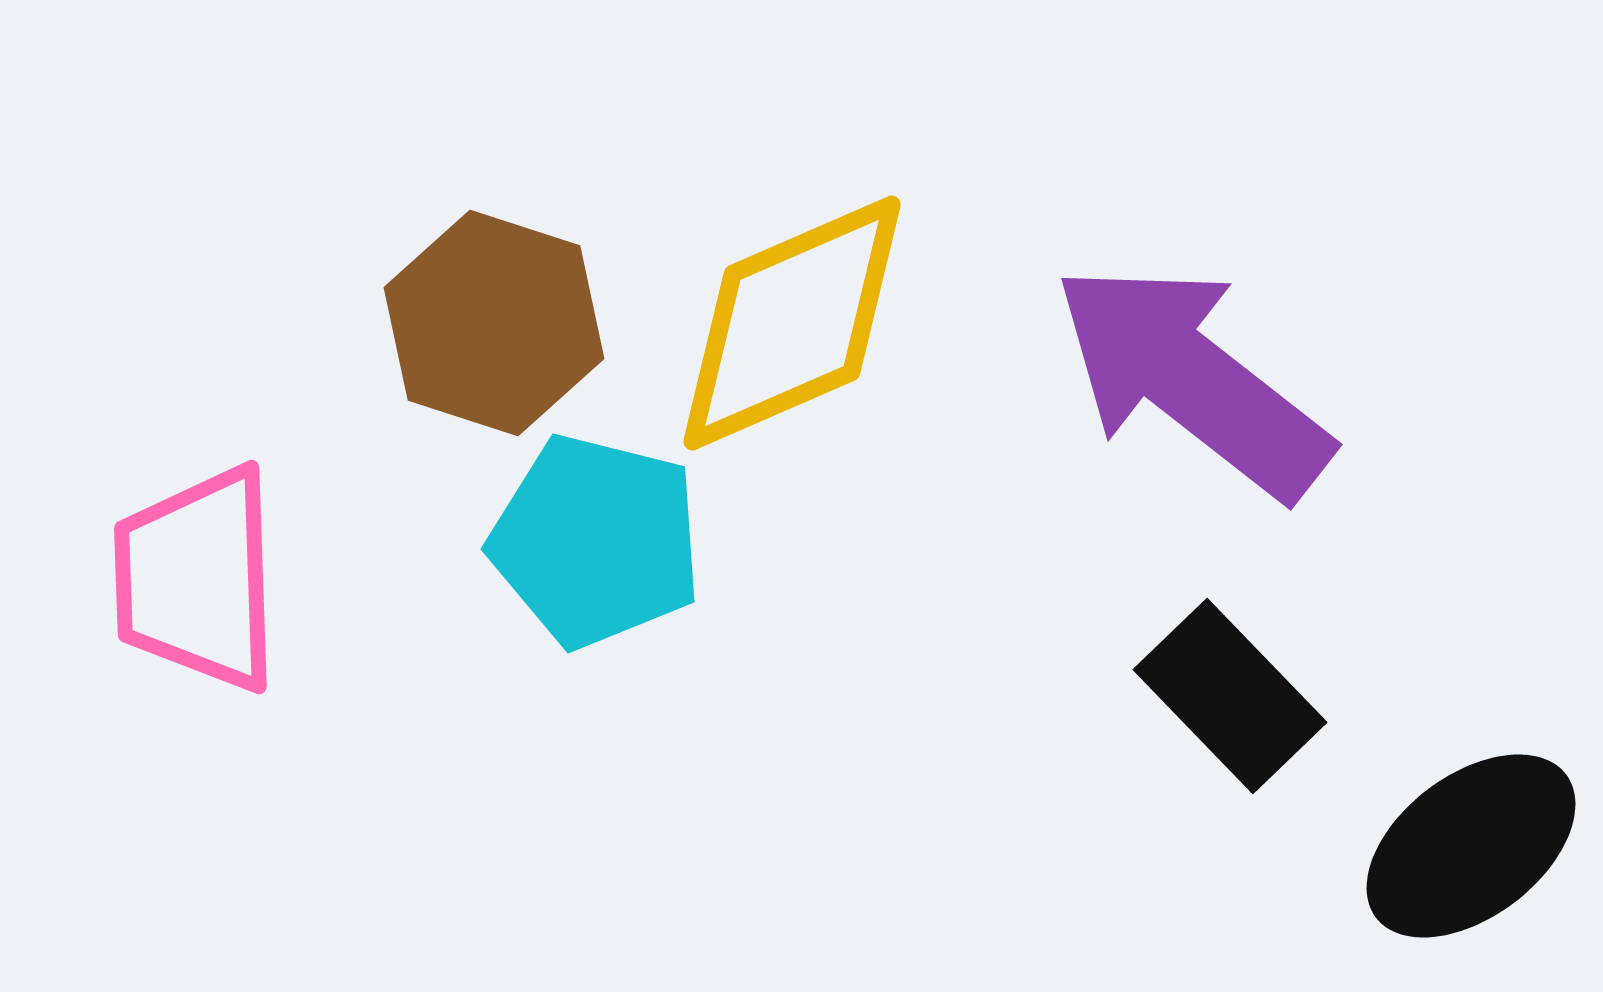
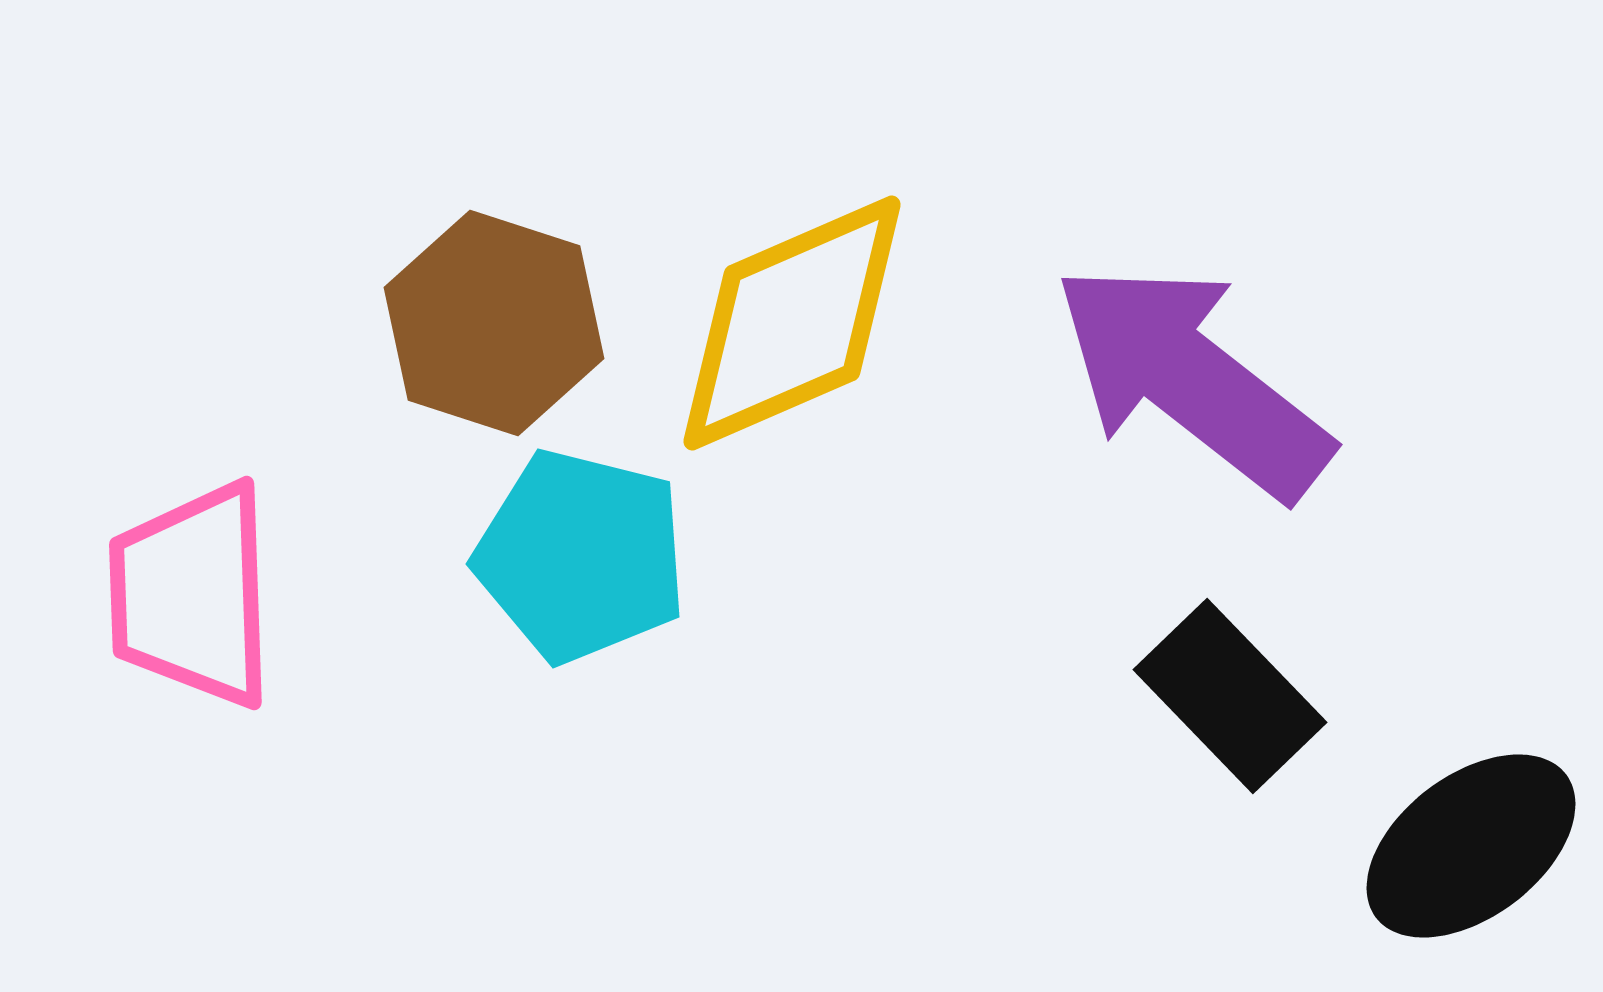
cyan pentagon: moved 15 px left, 15 px down
pink trapezoid: moved 5 px left, 16 px down
